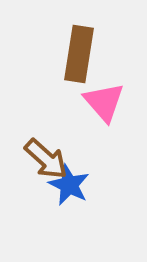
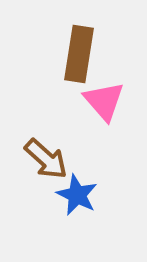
pink triangle: moved 1 px up
blue star: moved 8 px right, 10 px down
